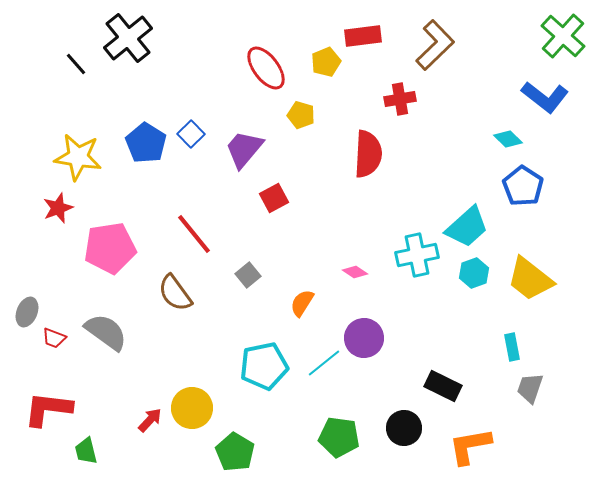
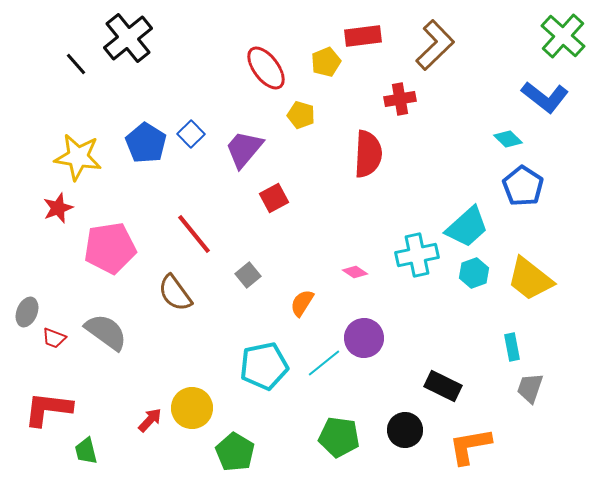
black circle at (404, 428): moved 1 px right, 2 px down
